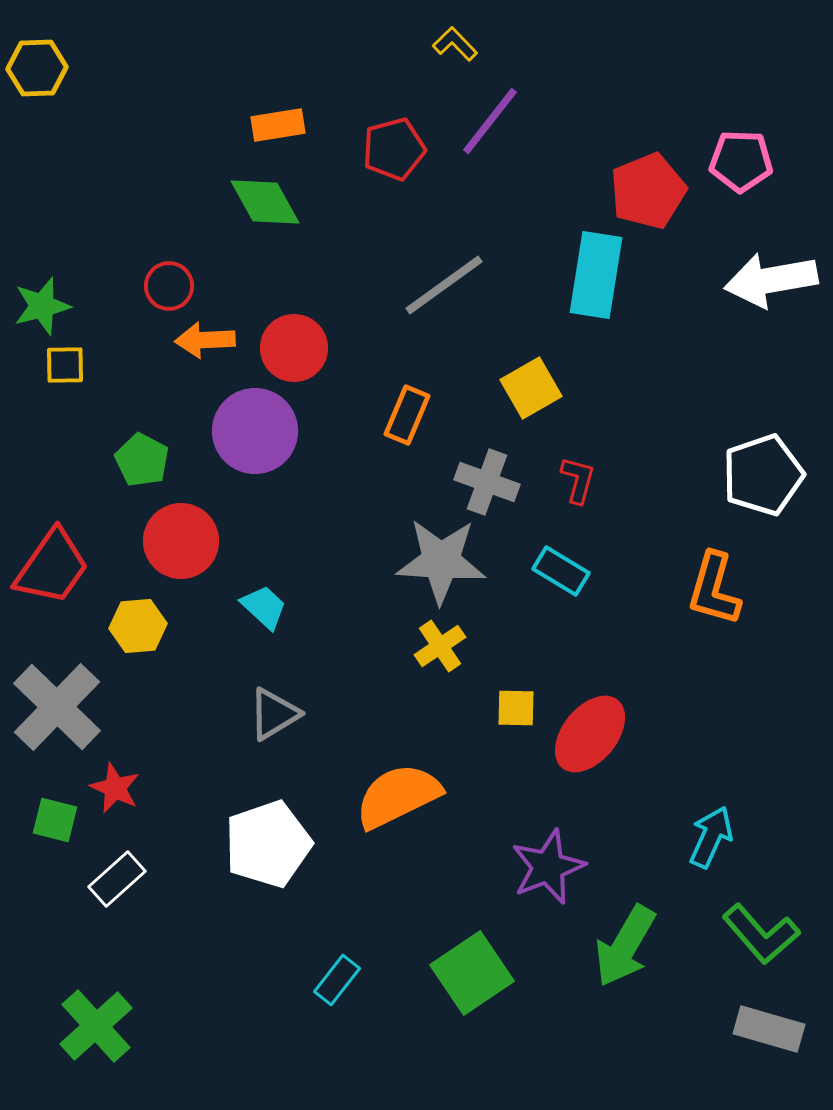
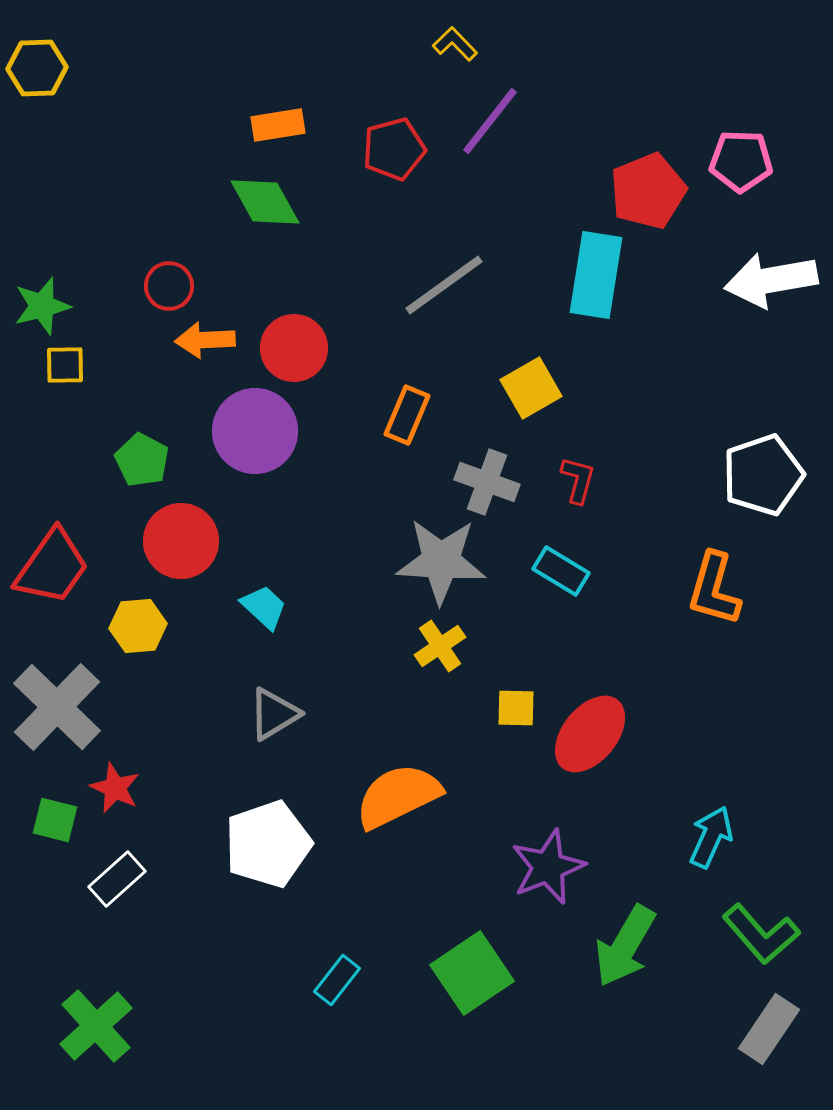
gray rectangle at (769, 1029): rotated 72 degrees counterclockwise
